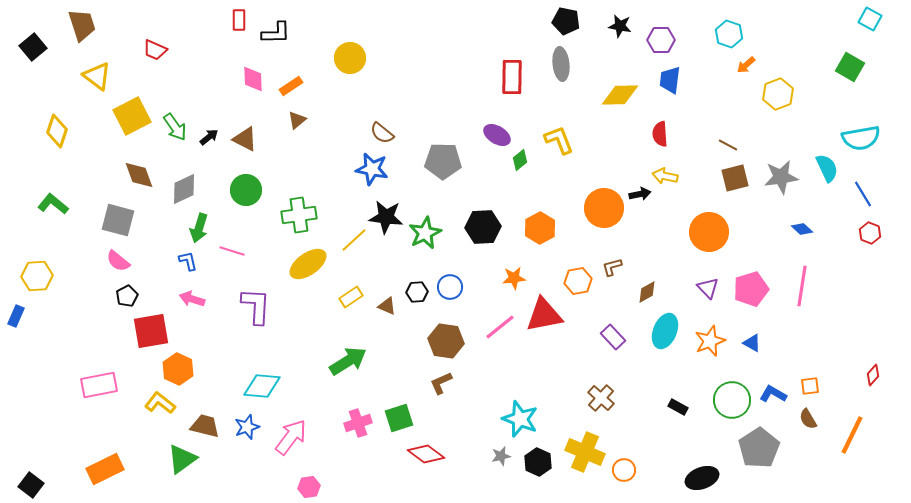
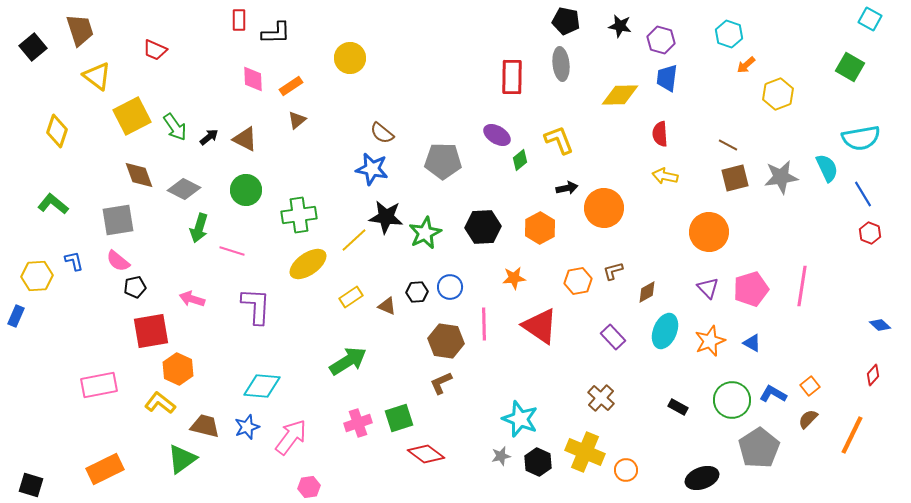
brown trapezoid at (82, 25): moved 2 px left, 5 px down
purple hexagon at (661, 40): rotated 16 degrees clockwise
blue trapezoid at (670, 80): moved 3 px left, 2 px up
gray diamond at (184, 189): rotated 52 degrees clockwise
black arrow at (640, 194): moved 73 px left, 6 px up
gray square at (118, 220): rotated 24 degrees counterclockwise
blue diamond at (802, 229): moved 78 px right, 96 px down
blue L-shape at (188, 261): moved 114 px left
brown L-shape at (612, 267): moved 1 px right, 4 px down
black pentagon at (127, 296): moved 8 px right, 9 px up; rotated 15 degrees clockwise
red triangle at (544, 315): moved 4 px left, 11 px down; rotated 45 degrees clockwise
pink line at (500, 327): moved 16 px left, 3 px up; rotated 52 degrees counterclockwise
orange square at (810, 386): rotated 30 degrees counterclockwise
brown semicircle at (808, 419): rotated 75 degrees clockwise
orange circle at (624, 470): moved 2 px right
black square at (31, 485): rotated 20 degrees counterclockwise
